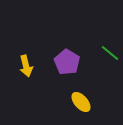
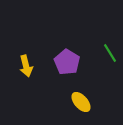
green line: rotated 18 degrees clockwise
